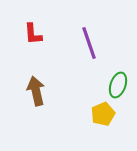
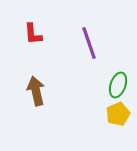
yellow pentagon: moved 15 px right
